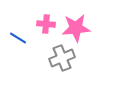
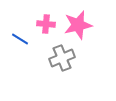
pink star: moved 2 px right, 3 px up; rotated 8 degrees counterclockwise
blue line: moved 2 px right, 1 px down
